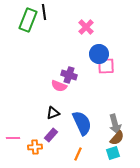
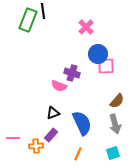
black line: moved 1 px left, 1 px up
blue circle: moved 1 px left
purple cross: moved 3 px right, 2 px up
brown semicircle: moved 37 px up
orange cross: moved 1 px right, 1 px up
